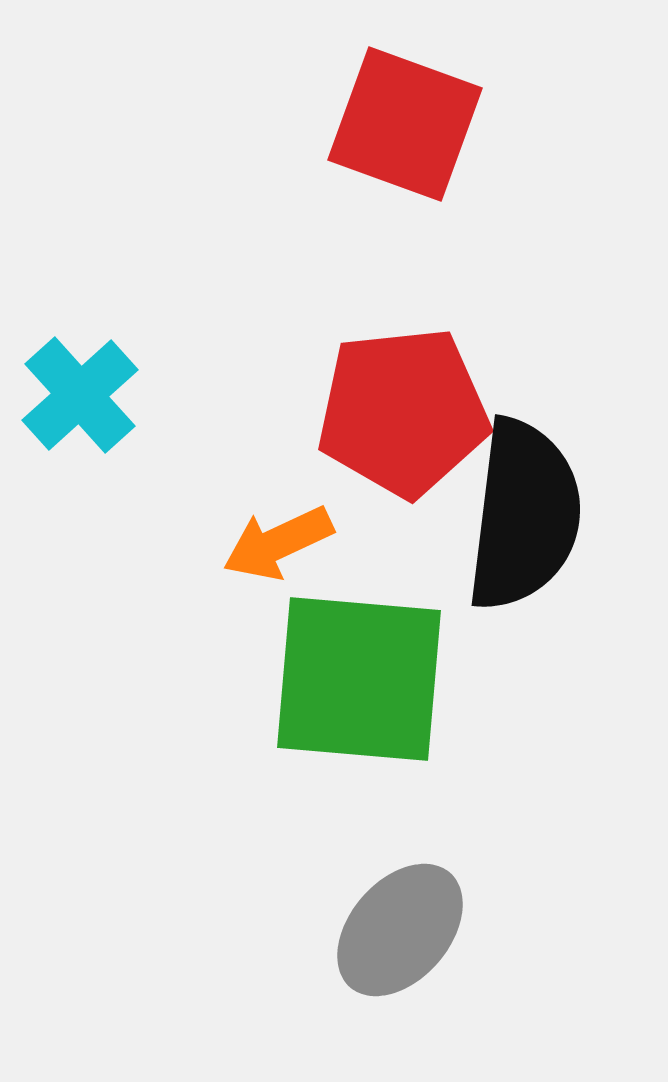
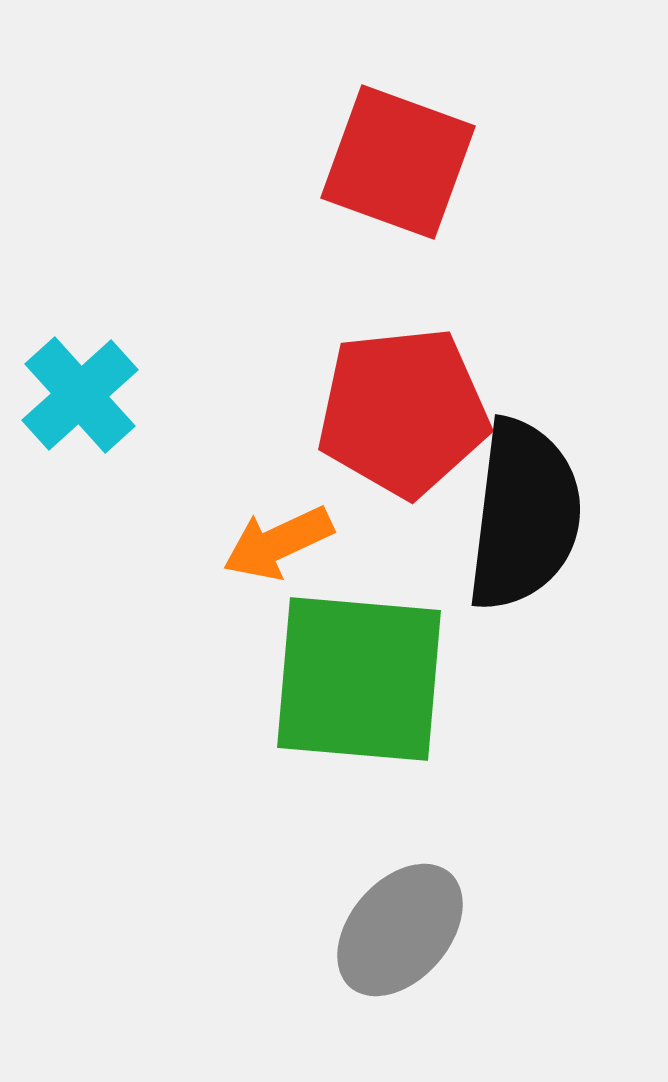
red square: moved 7 px left, 38 px down
